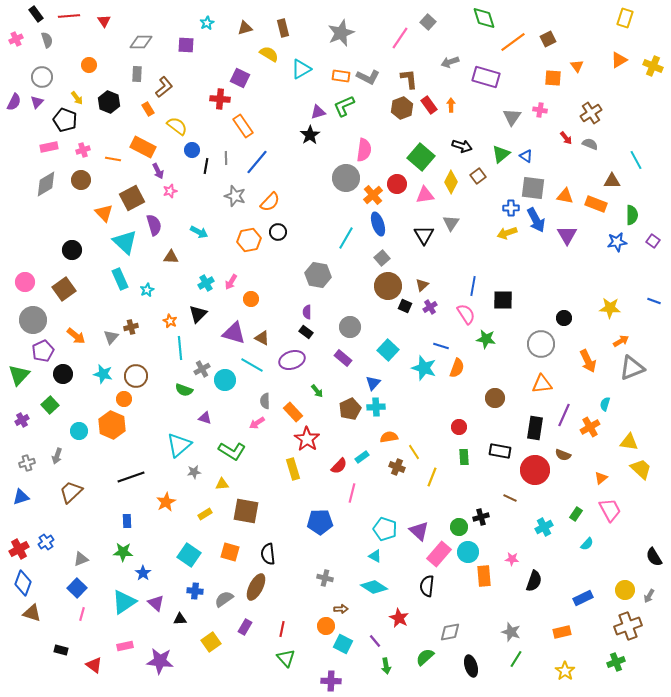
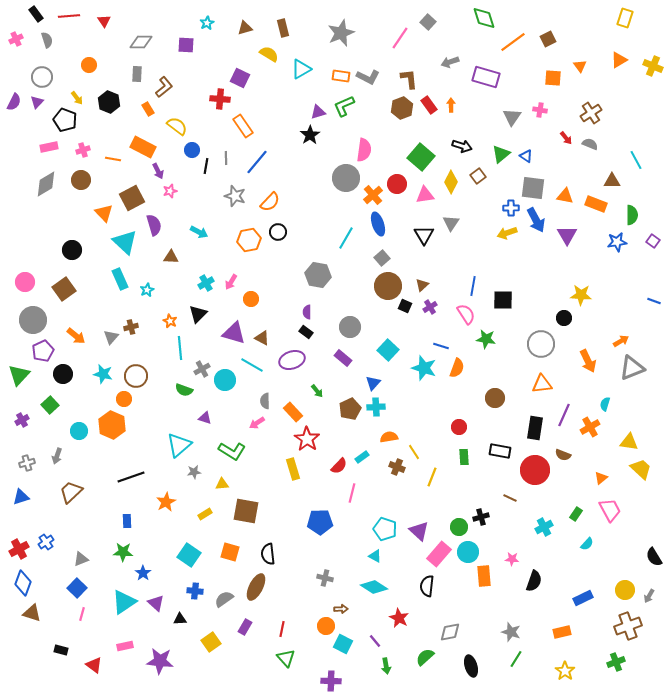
orange triangle at (577, 66): moved 3 px right
yellow star at (610, 308): moved 29 px left, 13 px up
